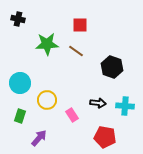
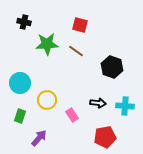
black cross: moved 6 px right, 3 px down
red square: rotated 14 degrees clockwise
red pentagon: rotated 20 degrees counterclockwise
